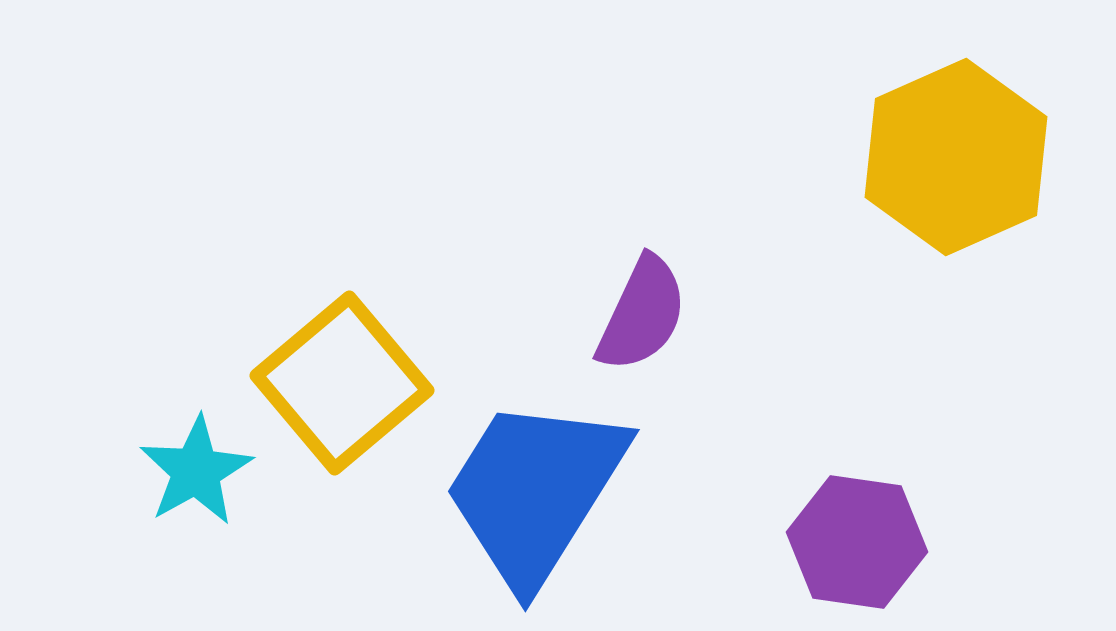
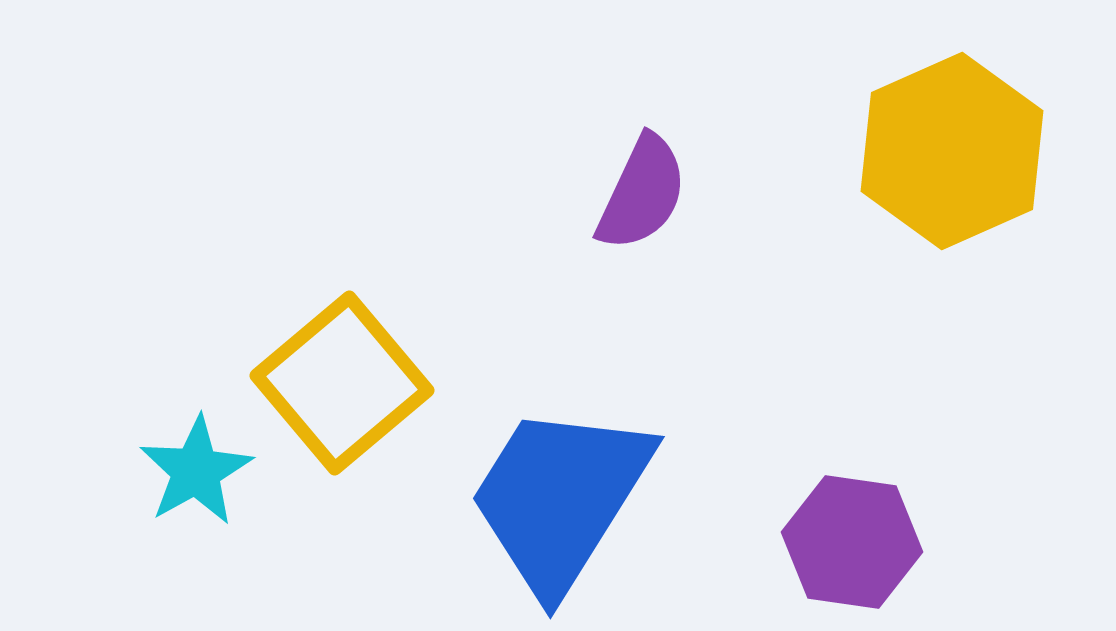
yellow hexagon: moved 4 px left, 6 px up
purple semicircle: moved 121 px up
blue trapezoid: moved 25 px right, 7 px down
purple hexagon: moved 5 px left
